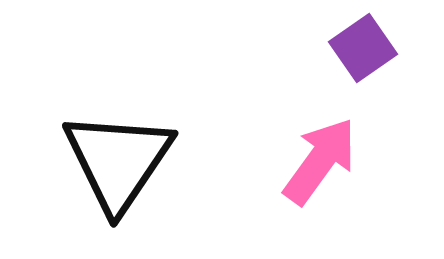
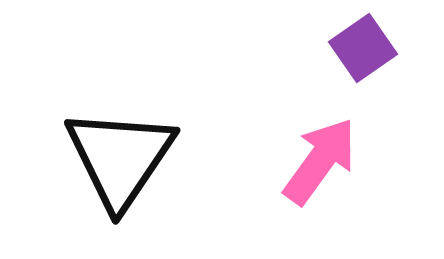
black triangle: moved 2 px right, 3 px up
